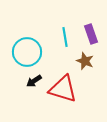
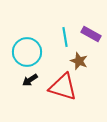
purple rectangle: rotated 42 degrees counterclockwise
brown star: moved 6 px left
black arrow: moved 4 px left, 1 px up
red triangle: moved 2 px up
